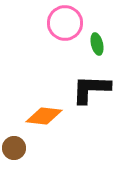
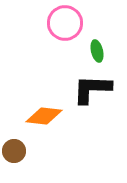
green ellipse: moved 7 px down
black L-shape: moved 1 px right
brown circle: moved 3 px down
